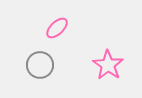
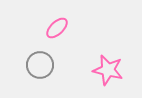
pink star: moved 5 px down; rotated 20 degrees counterclockwise
